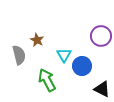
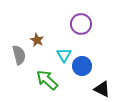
purple circle: moved 20 px left, 12 px up
green arrow: rotated 20 degrees counterclockwise
